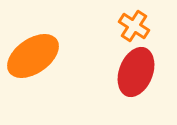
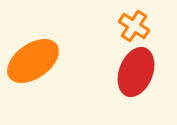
orange ellipse: moved 5 px down
